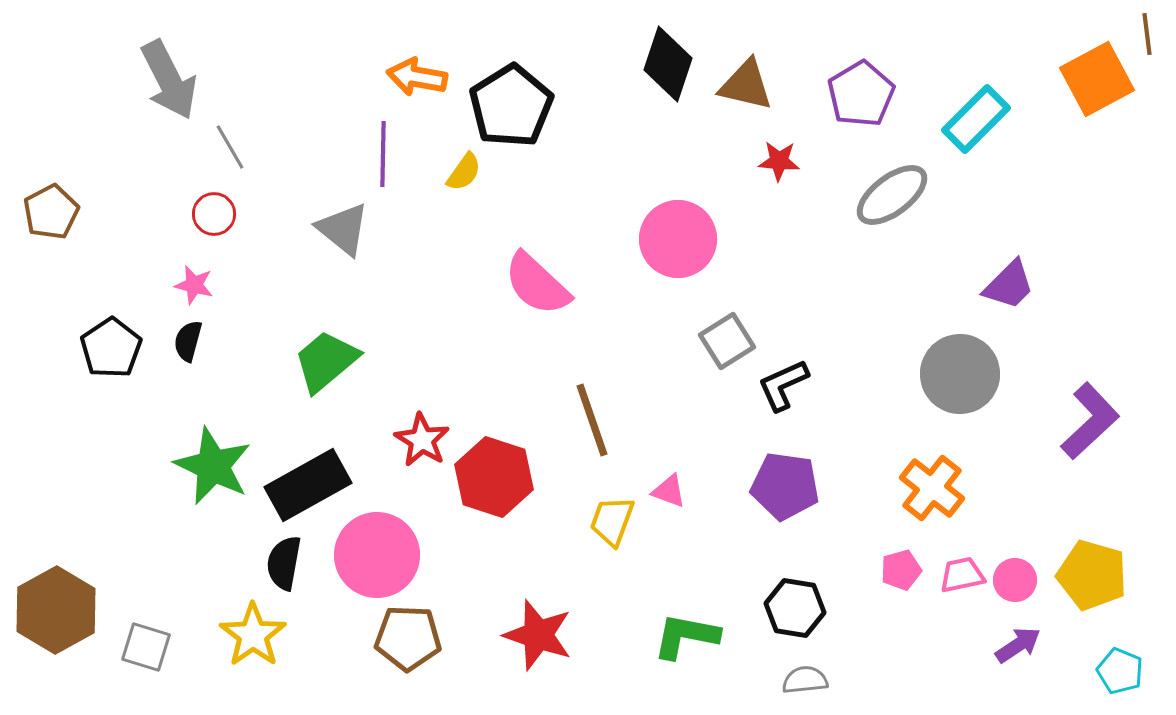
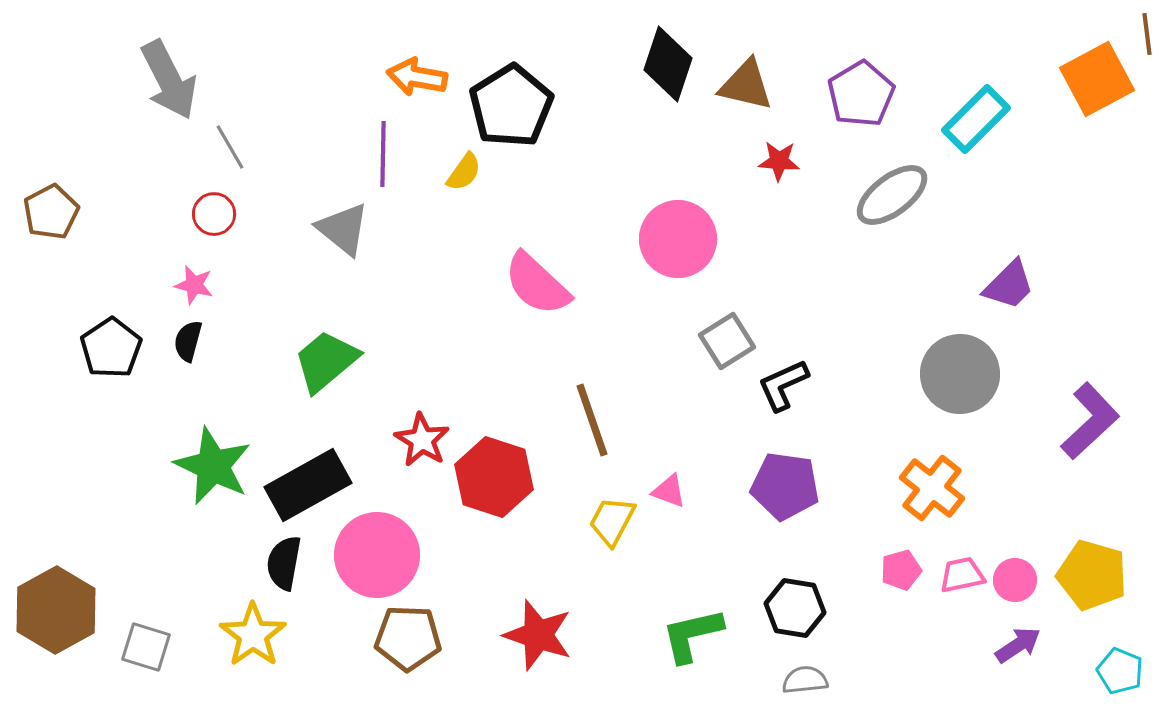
yellow trapezoid at (612, 521): rotated 8 degrees clockwise
green L-shape at (686, 636): moved 6 px right, 1 px up; rotated 24 degrees counterclockwise
